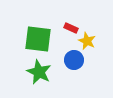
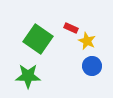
green square: rotated 28 degrees clockwise
blue circle: moved 18 px right, 6 px down
green star: moved 11 px left, 4 px down; rotated 25 degrees counterclockwise
